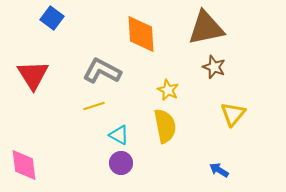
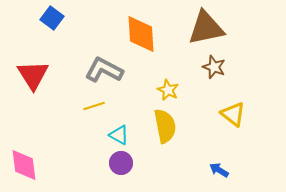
gray L-shape: moved 2 px right, 1 px up
yellow triangle: rotated 32 degrees counterclockwise
